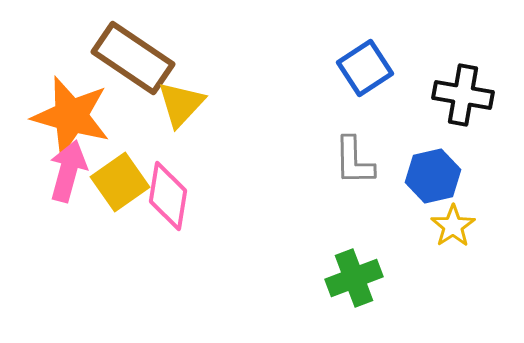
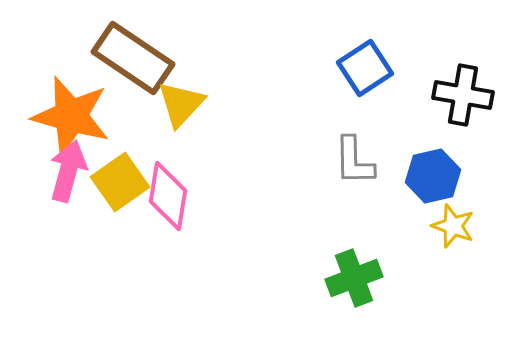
yellow star: rotated 18 degrees counterclockwise
